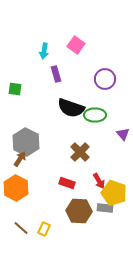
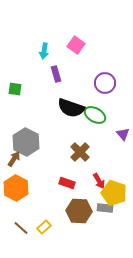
purple circle: moved 4 px down
green ellipse: rotated 30 degrees clockwise
brown arrow: moved 6 px left
yellow rectangle: moved 2 px up; rotated 24 degrees clockwise
